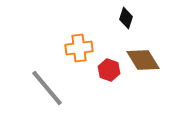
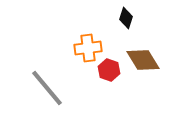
orange cross: moved 9 px right
